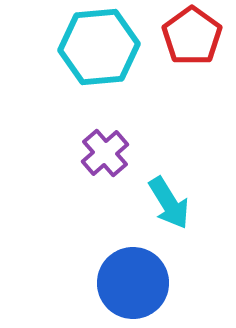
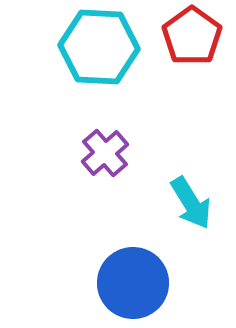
cyan hexagon: rotated 8 degrees clockwise
cyan arrow: moved 22 px right
